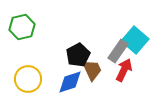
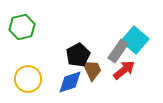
red arrow: rotated 25 degrees clockwise
